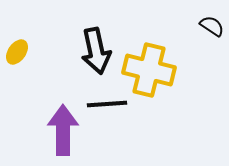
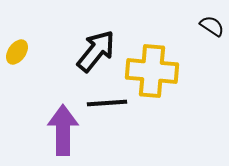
black arrow: rotated 129 degrees counterclockwise
yellow cross: moved 3 px right, 1 px down; rotated 9 degrees counterclockwise
black line: moved 1 px up
